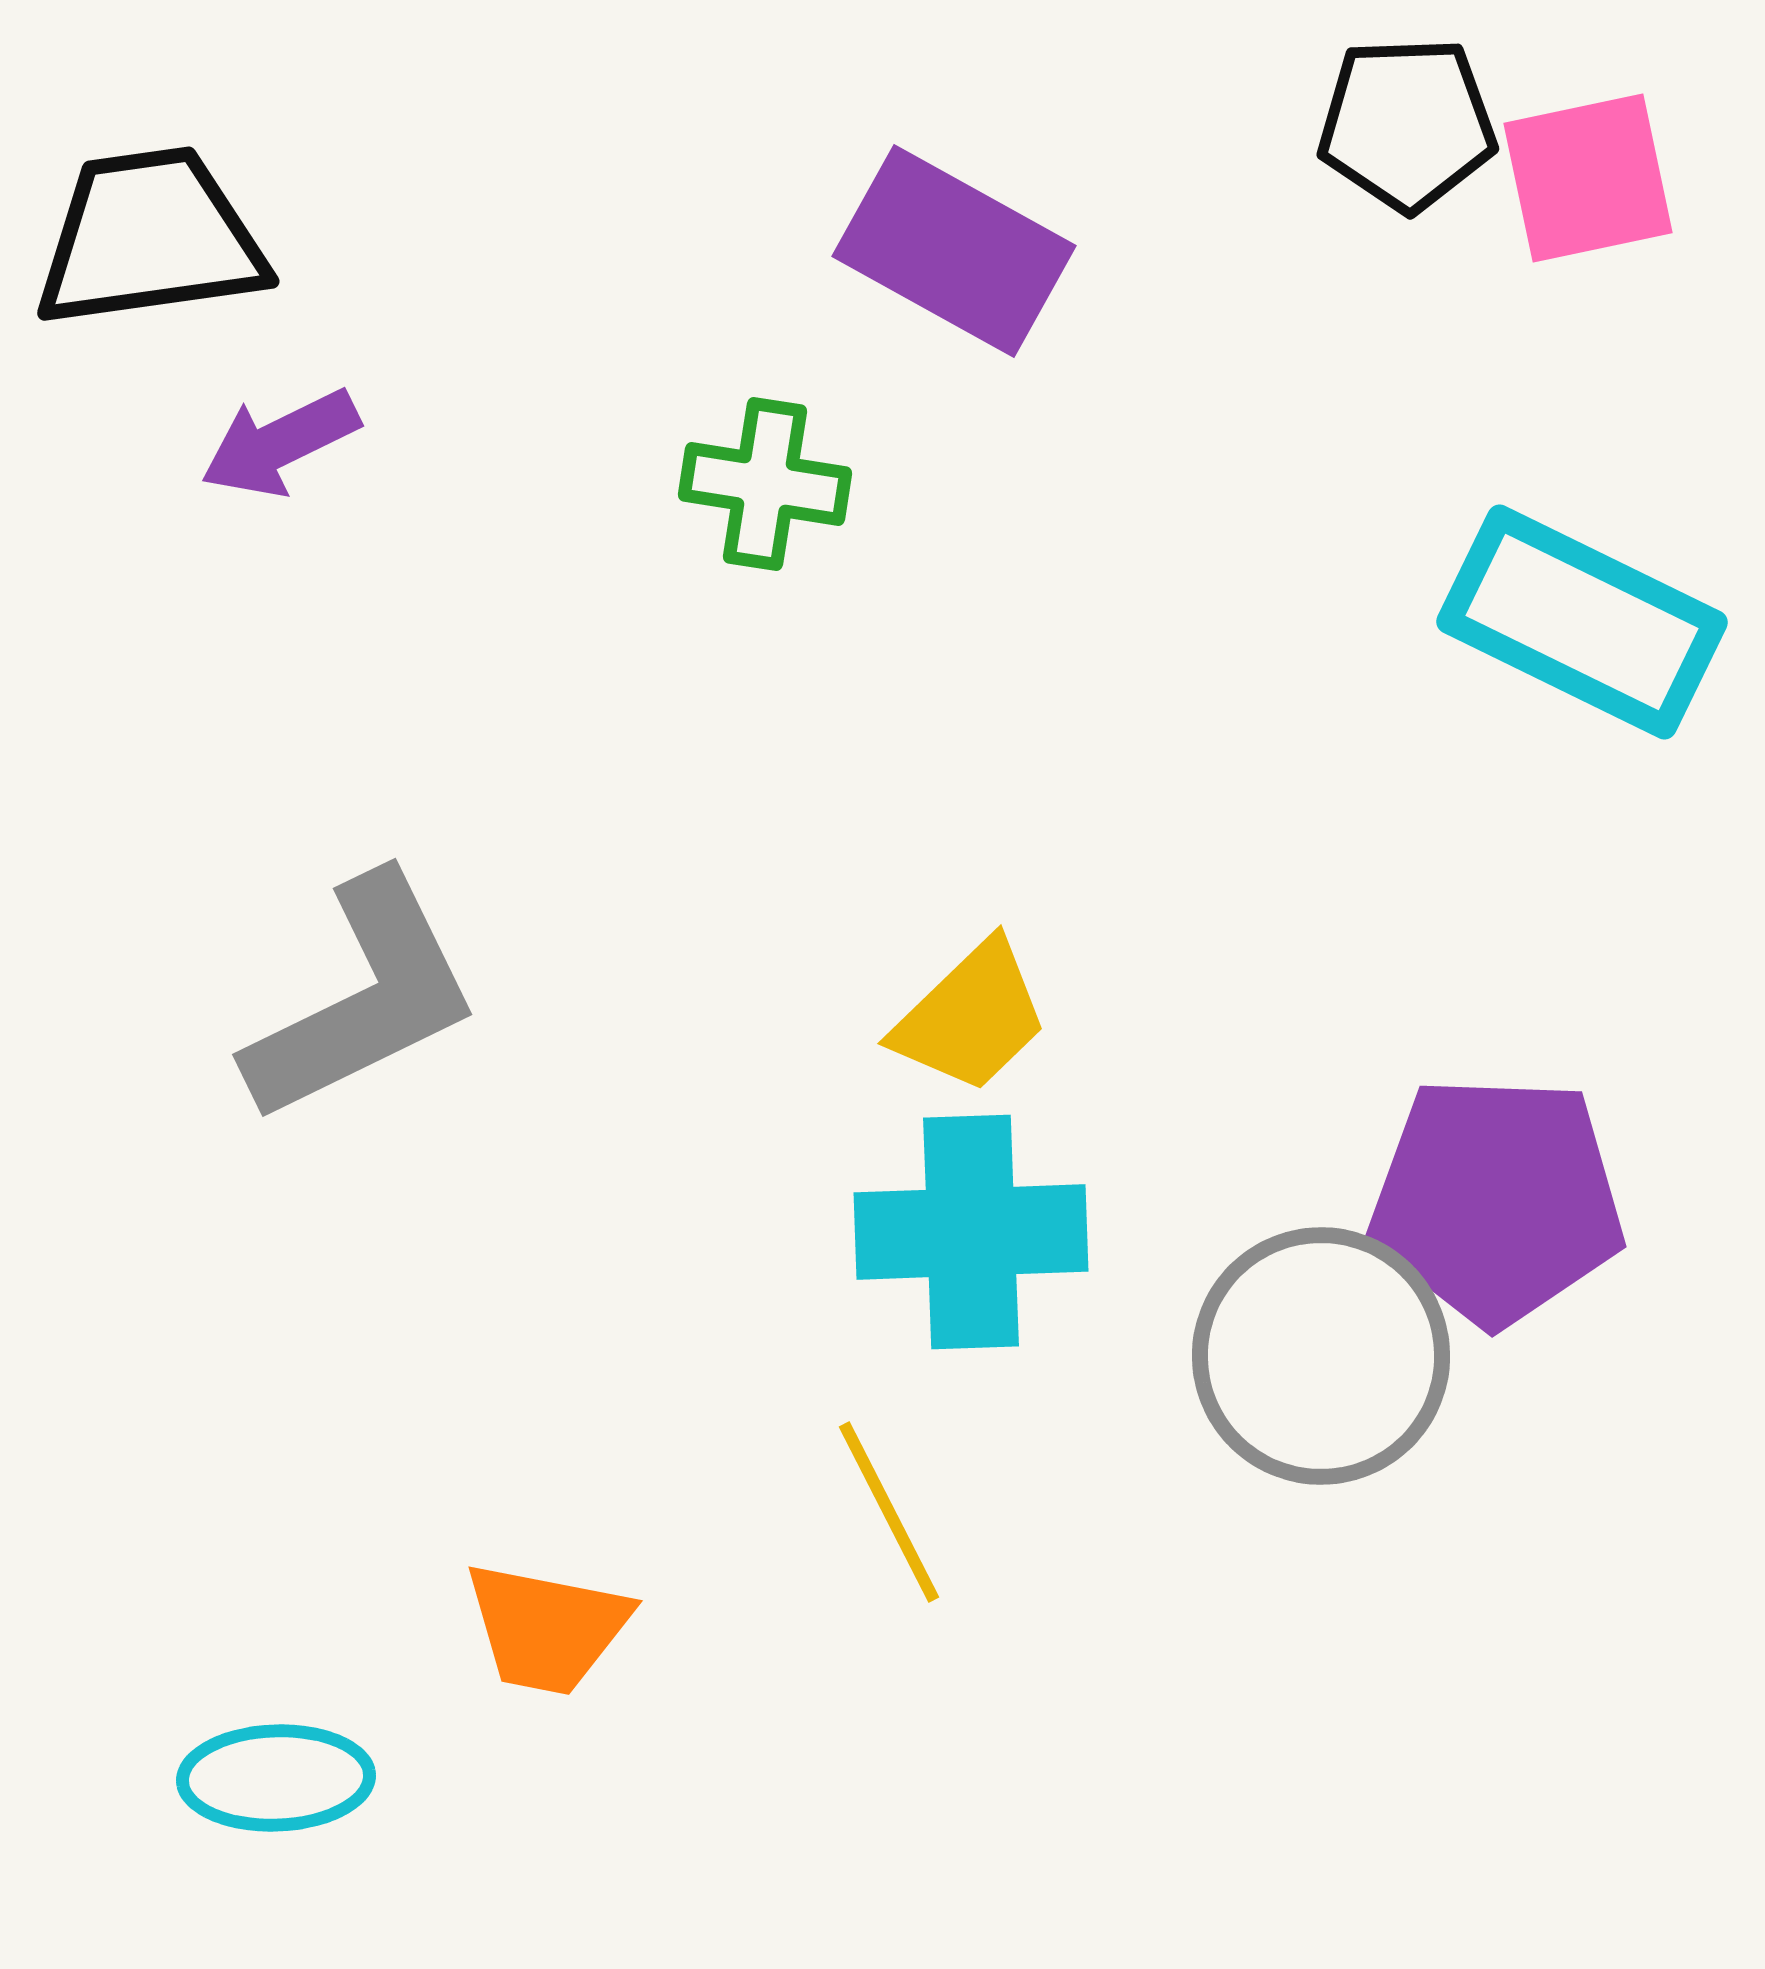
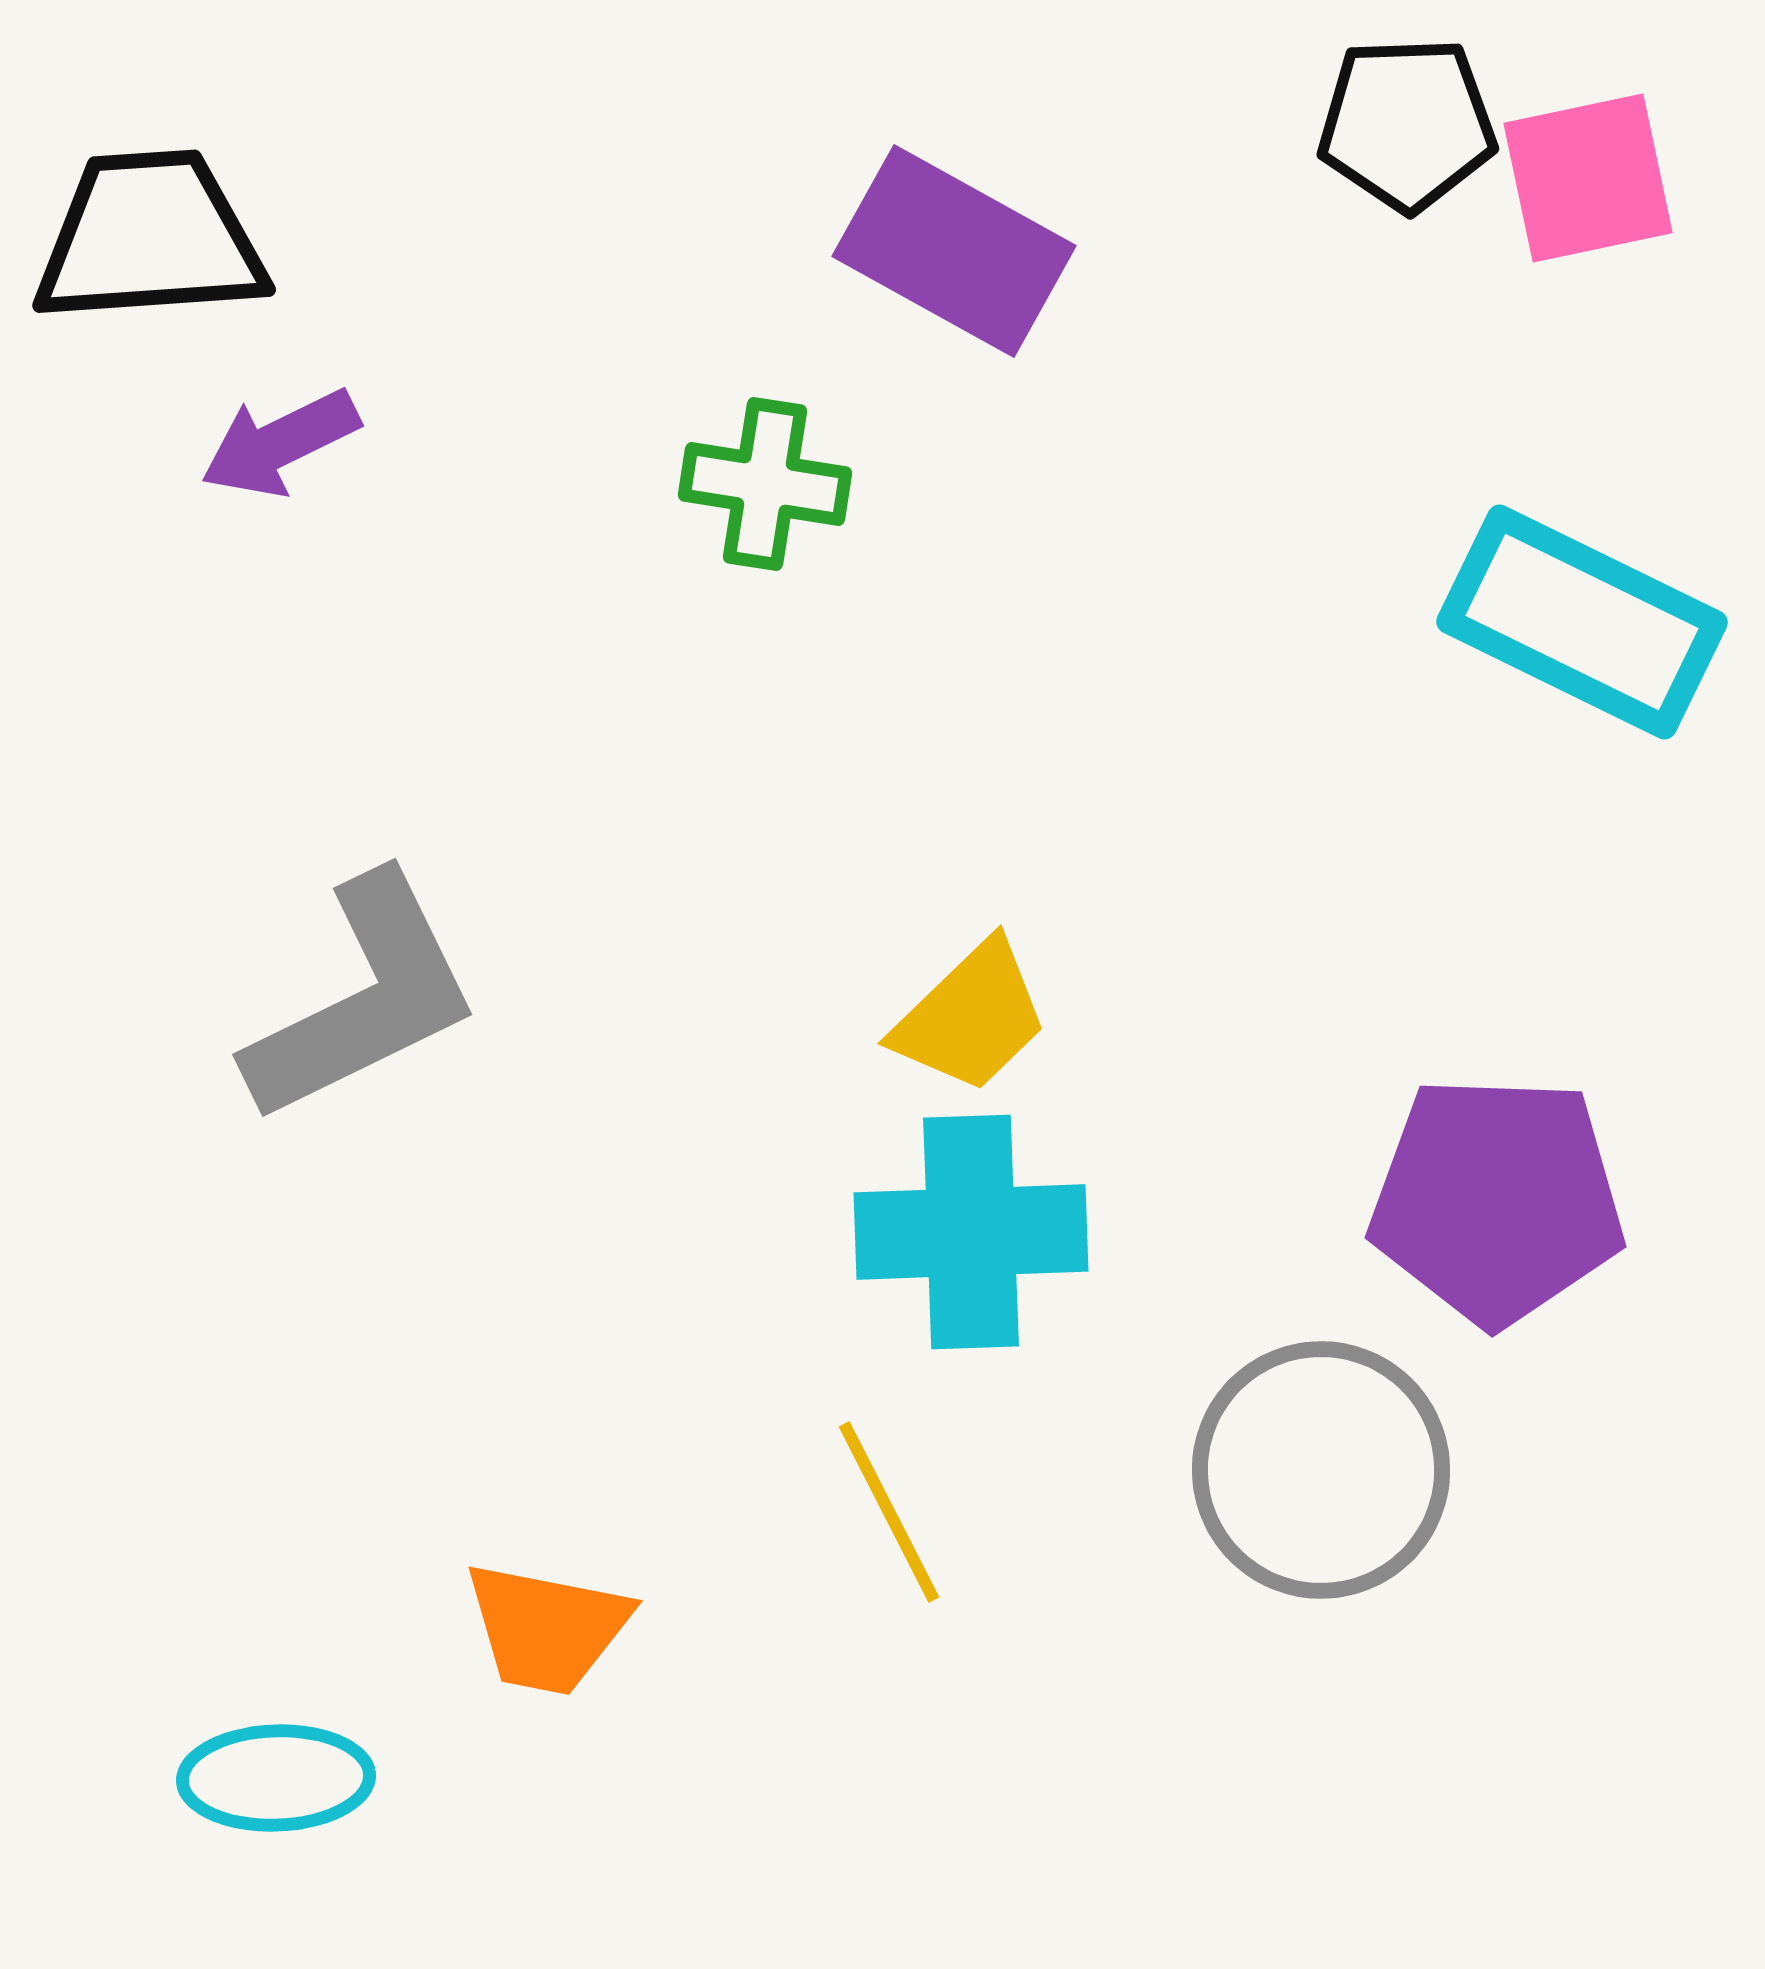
black trapezoid: rotated 4 degrees clockwise
gray circle: moved 114 px down
